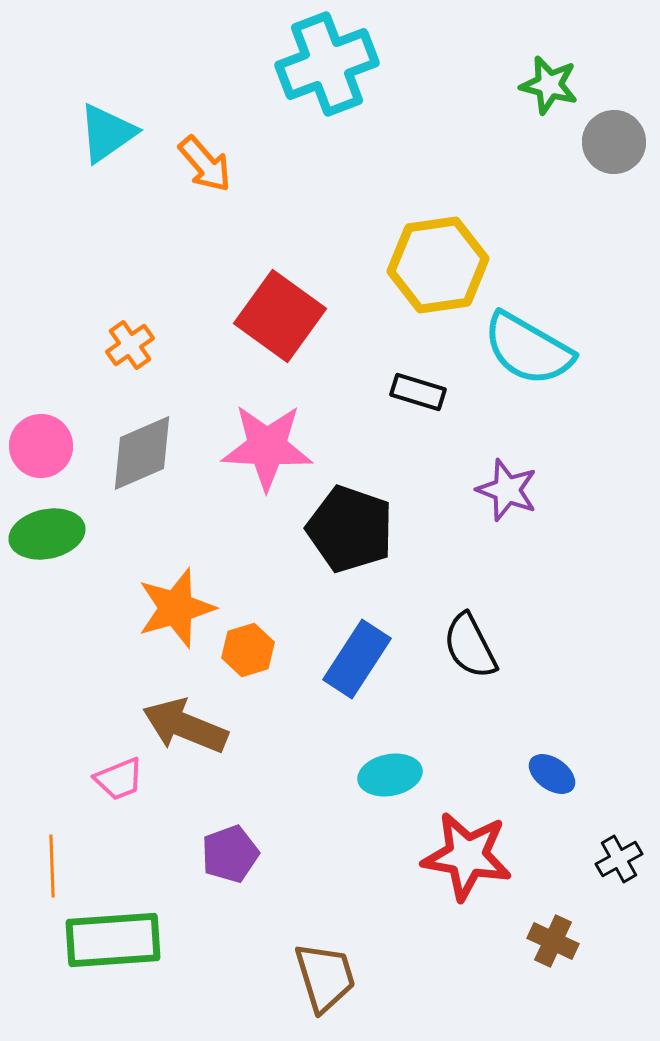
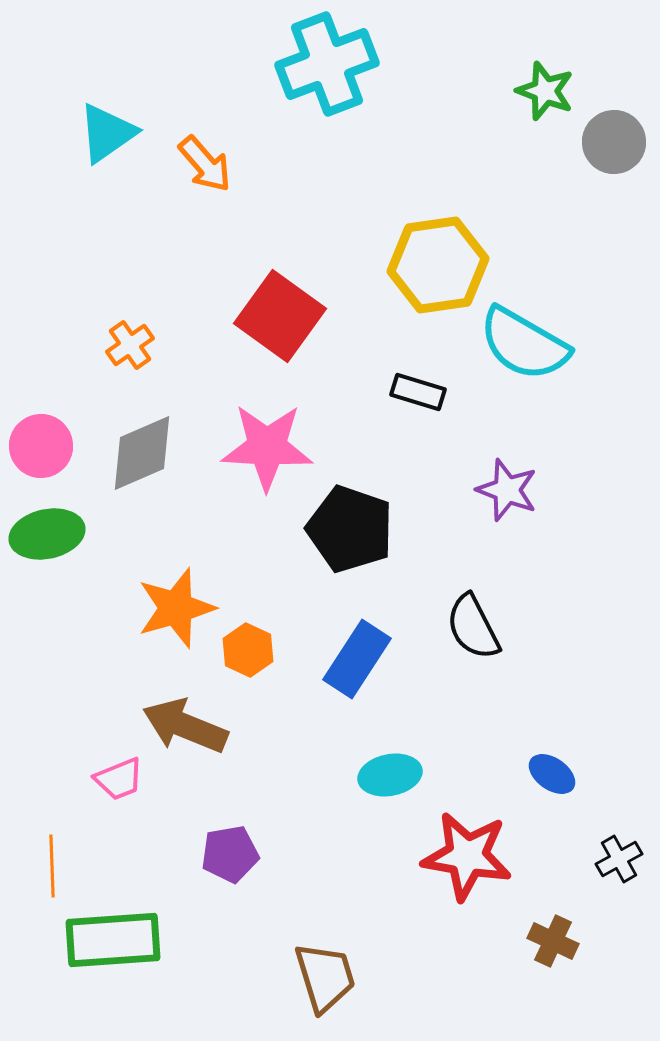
green star: moved 4 px left, 6 px down; rotated 6 degrees clockwise
cyan semicircle: moved 4 px left, 5 px up
black semicircle: moved 3 px right, 19 px up
orange hexagon: rotated 18 degrees counterclockwise
purple pentagon: rotated 10 degrees clockwise
